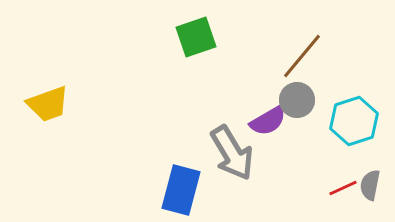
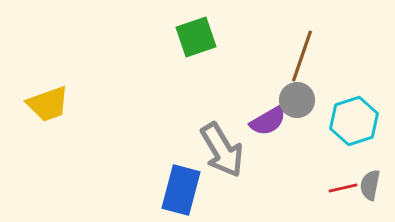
brown line: rotated 21 degrees counterclockwise
gray arrow: moved 10 px left, 3 px up
red line: rotated 12 degrees clockwise
